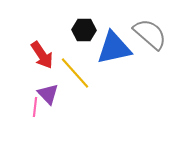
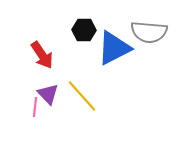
gray semicircle: moved 1 px left, 2 px up; rotated 144 degrees clockwise
blue triangle: rotated 15 degrees counterclockwise
yellow line: moved 7 px right, 23 px down
